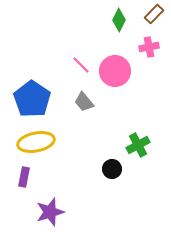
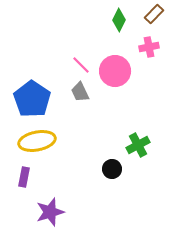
gray trapezoid: moved 4 px left, 10 px up; rotated 15 degrees clockwise
yellow ellipse: moved 1 px right, 1 px up
